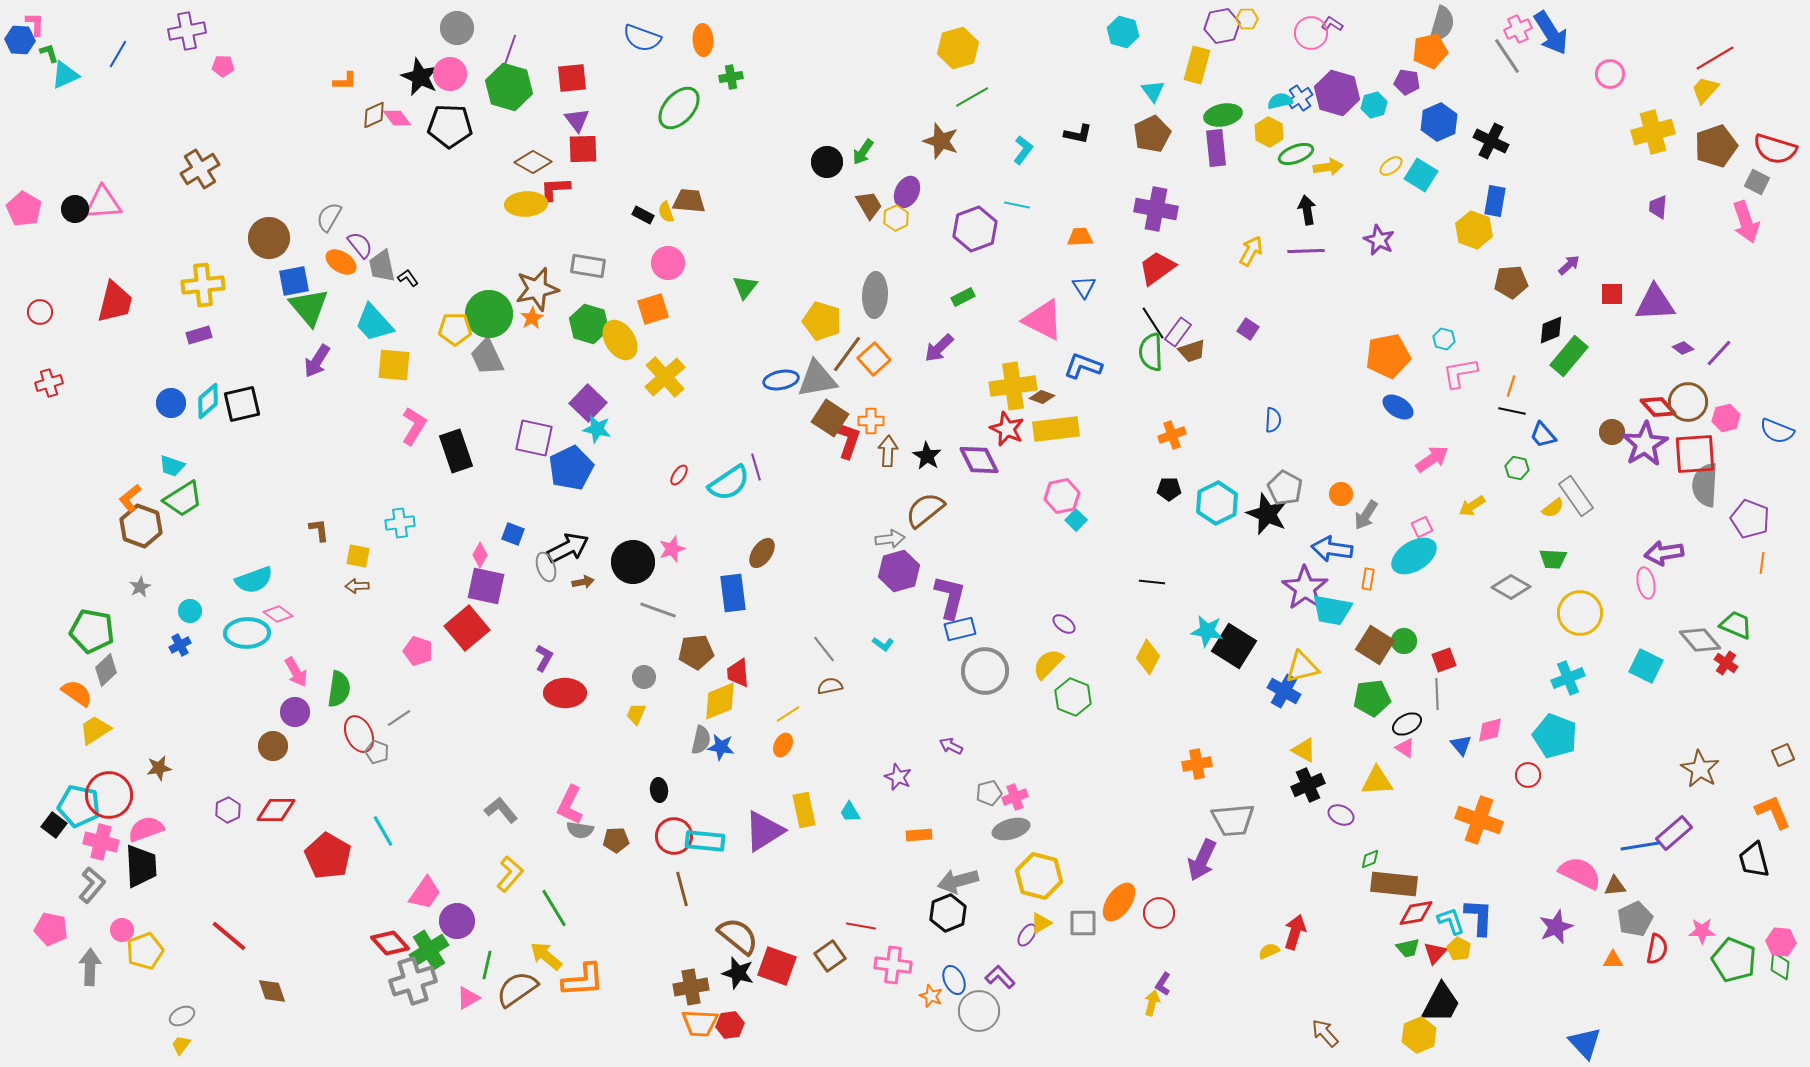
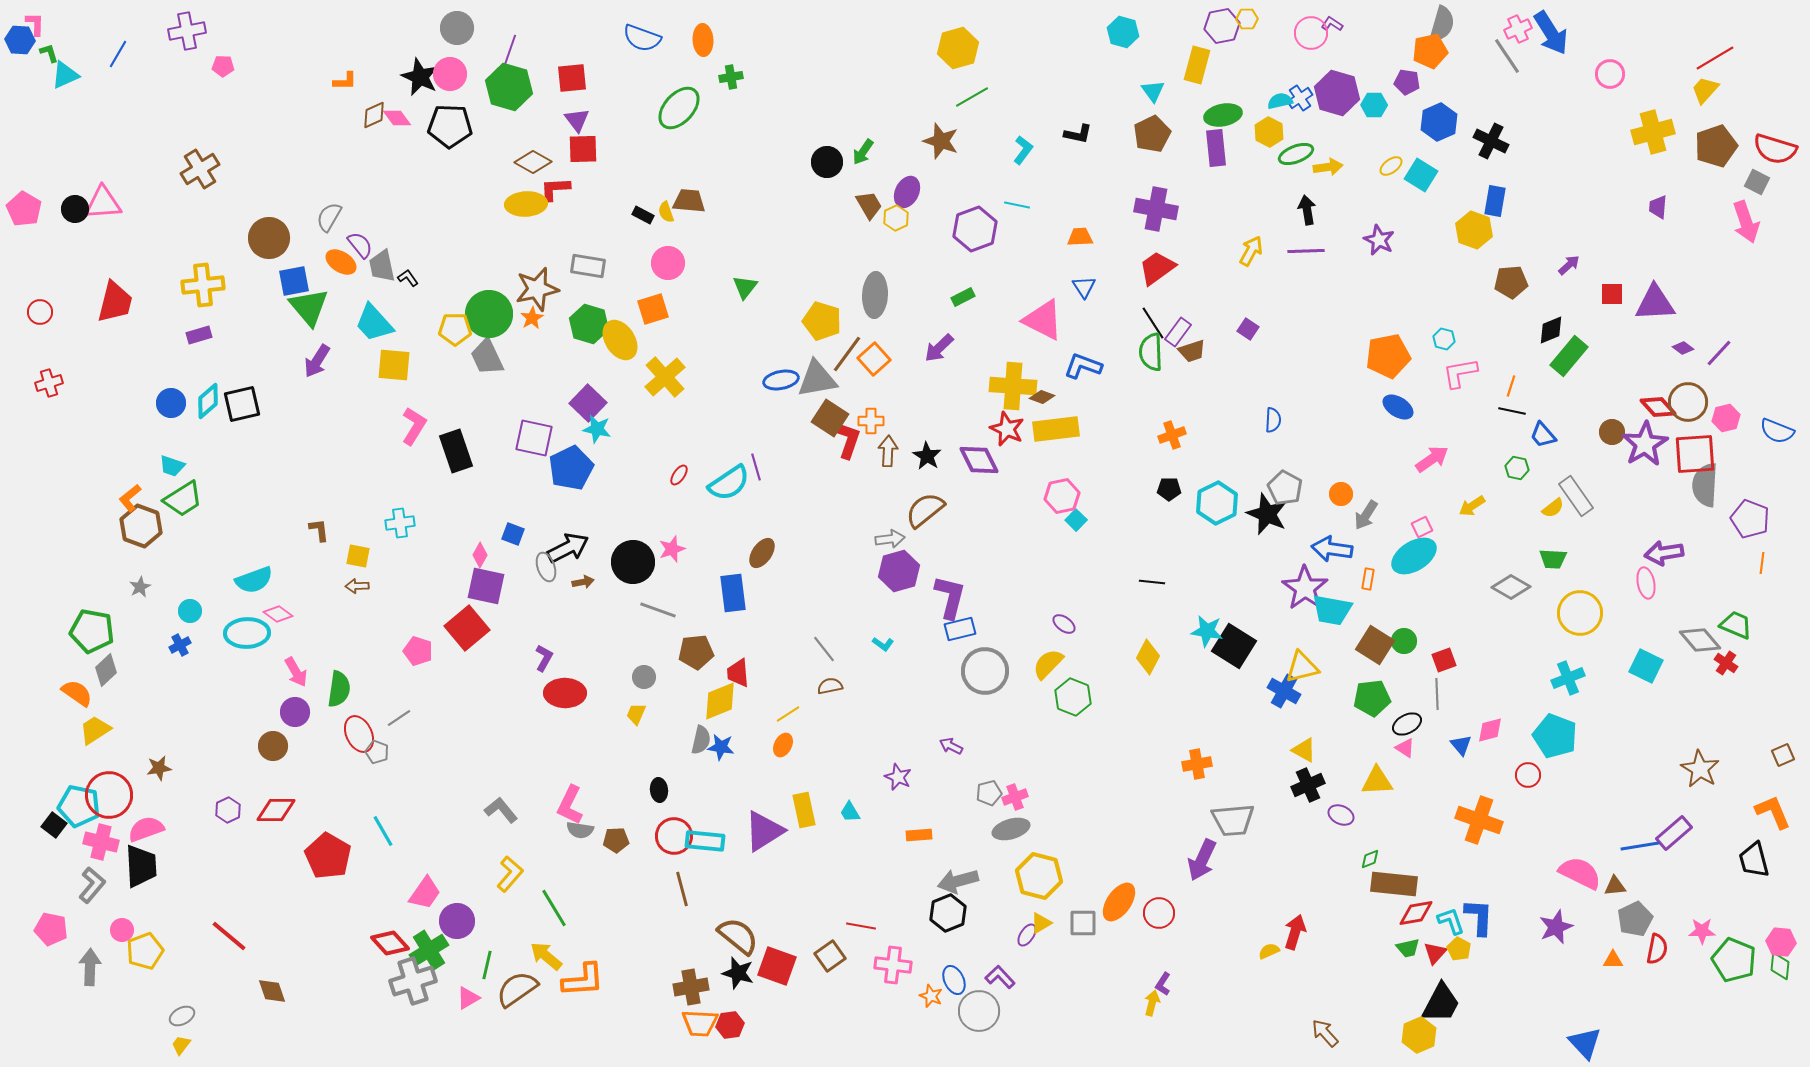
cyan hexagon at (1374, 105): rotated 15 degrees clockwise
yellow cross at (1013, 386): rotated 12 degrees clockwise
